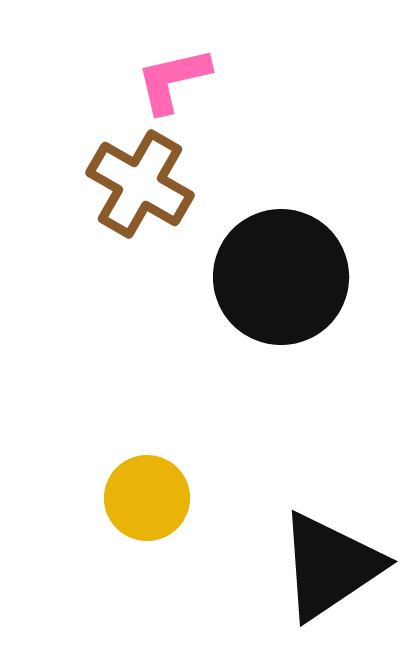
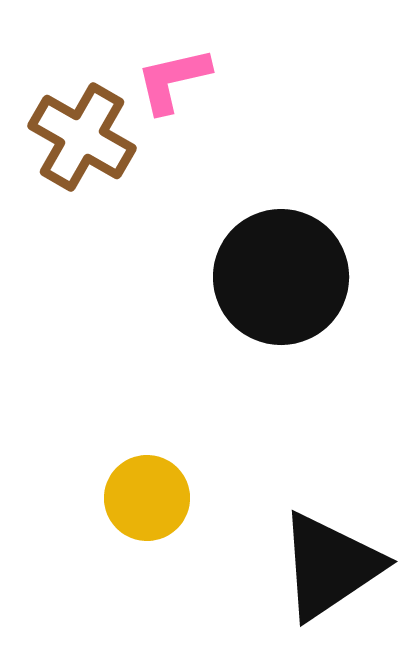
brown cross: moved 58 px left, 47 px up
